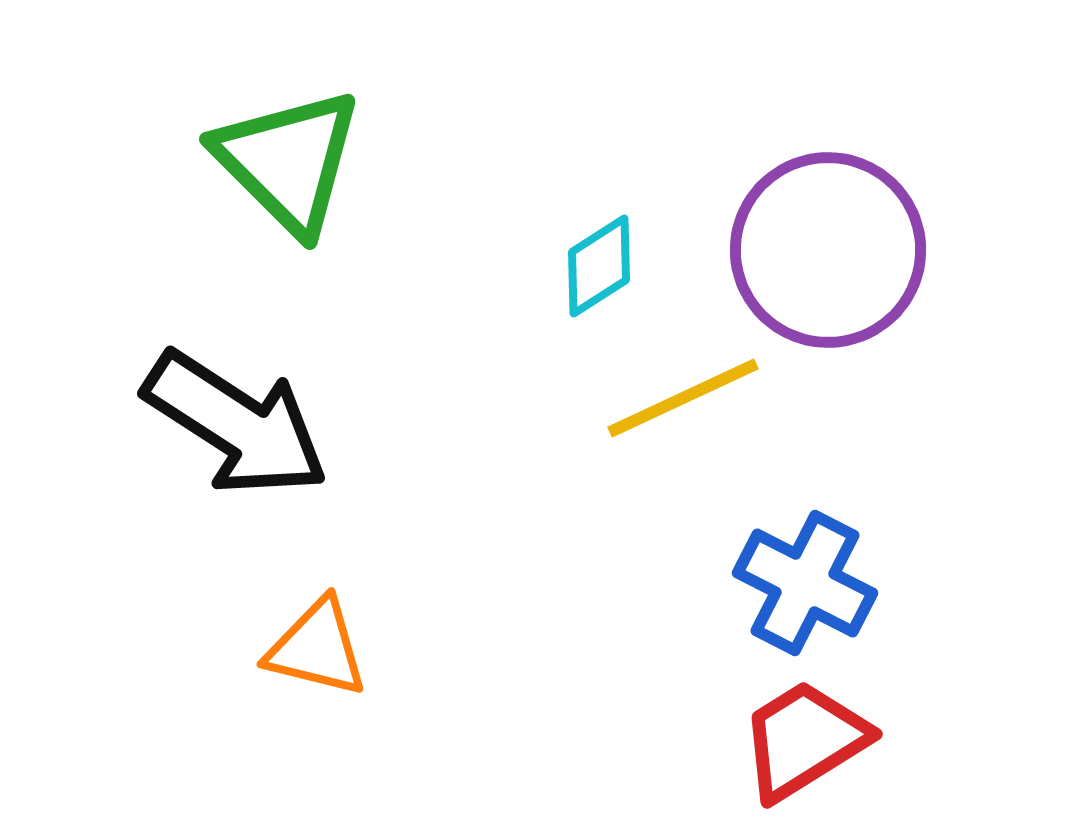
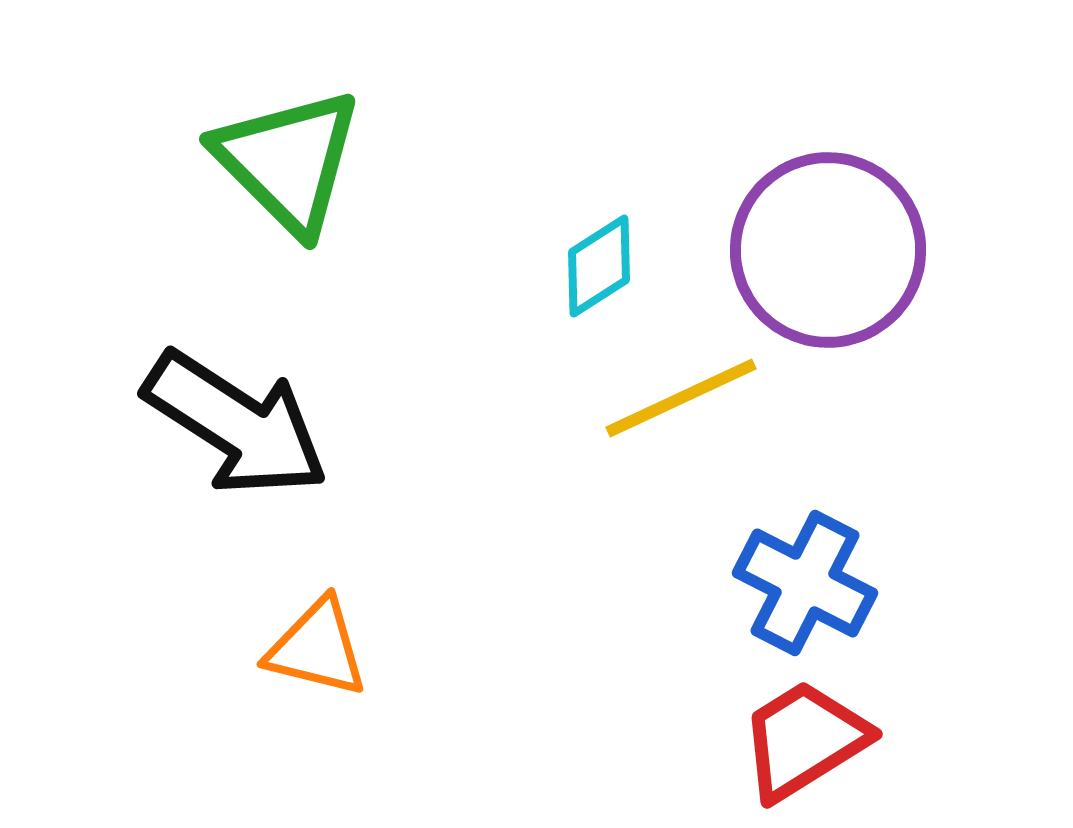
yellow line: moved 2 px left
